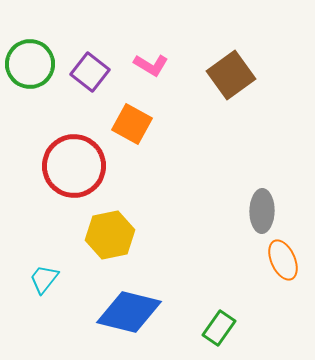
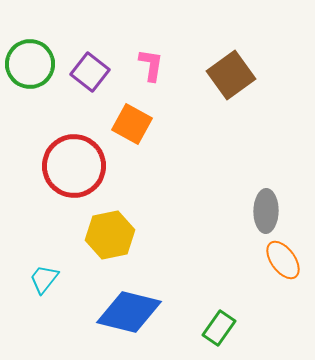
pink L-shape: rotated 112 degrees counterclockwise
gray ellipse: moved 4 px right
orange ellipse: rotated 12 degrees counterclockwise
